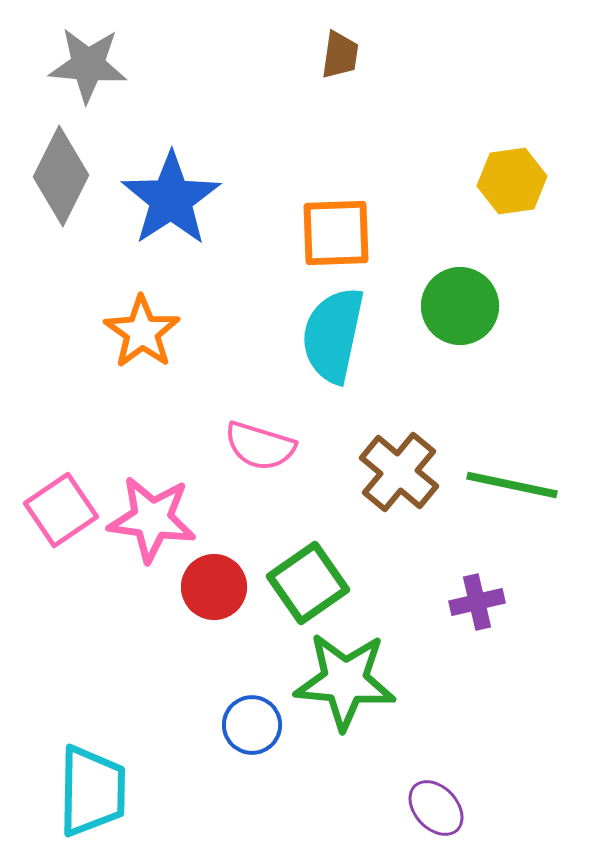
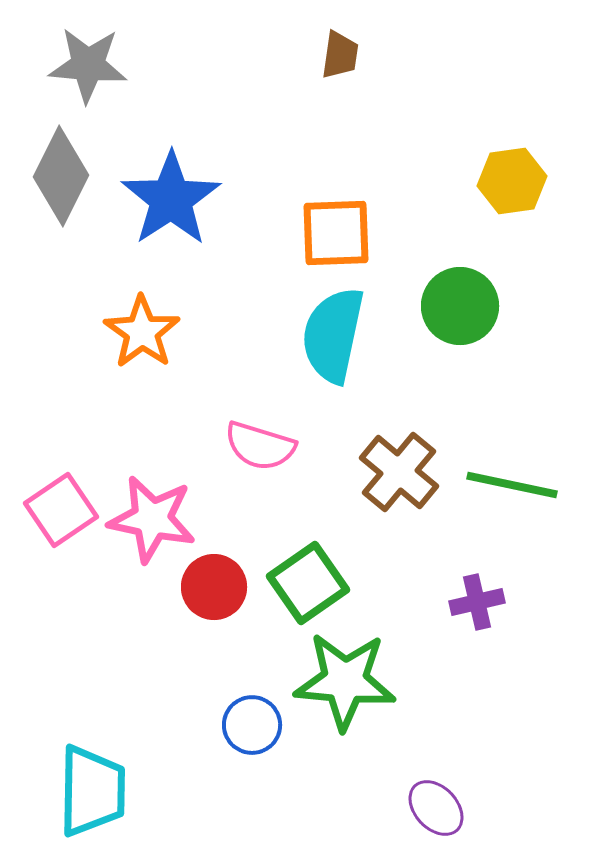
pink star: rotated 4 degrees clockwise
